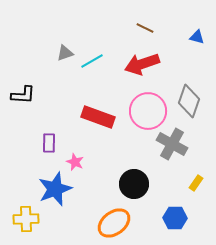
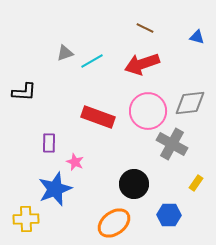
black L-shape: moved 1 px right, 3 px up
gray diamond: moved 1 px right, 2 px down; rotated 64 degrees clockwise
blue hexagon: moved 6 px left, 3 px up
